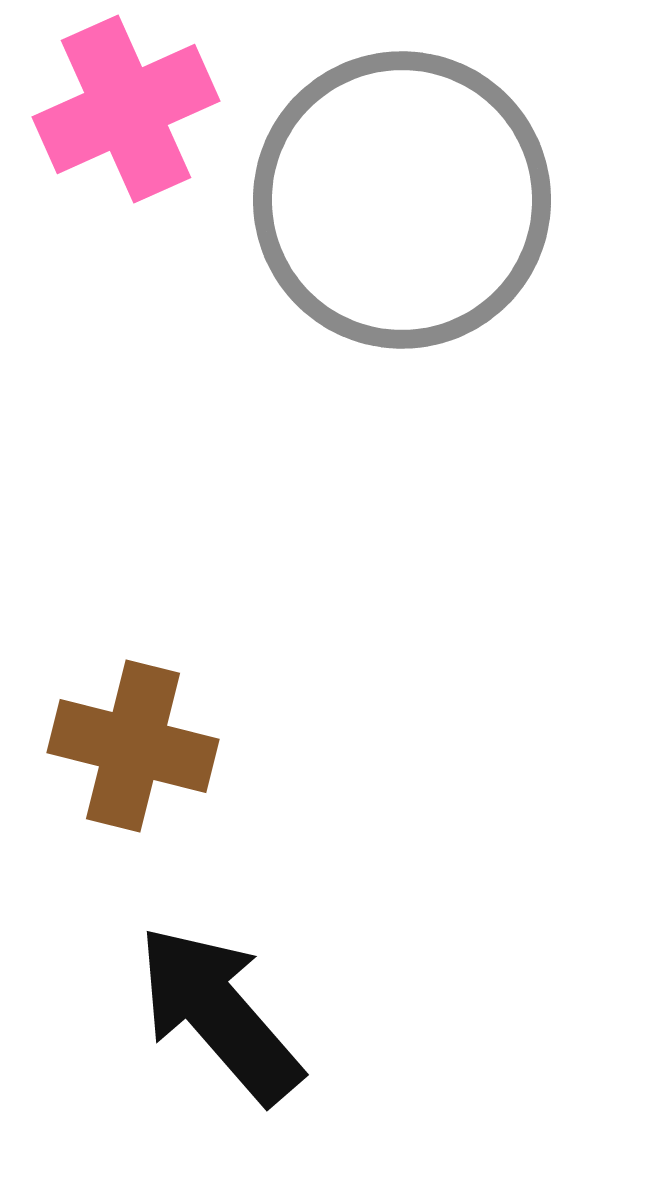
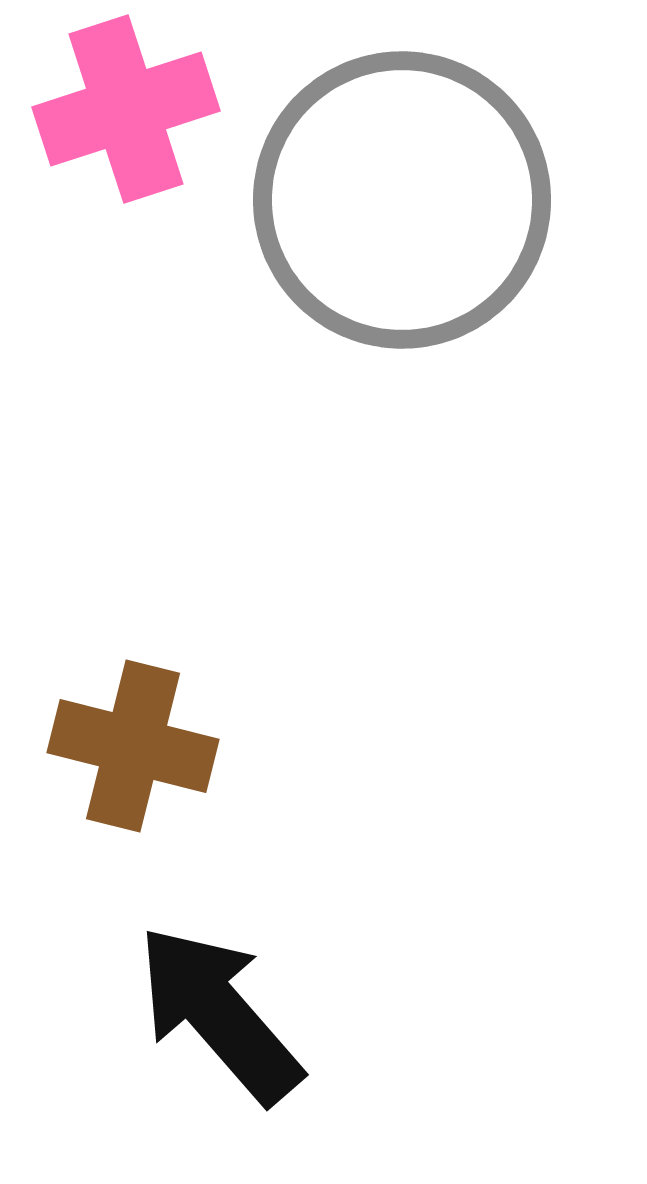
pink cross: rotated 6 degrees clockwise
